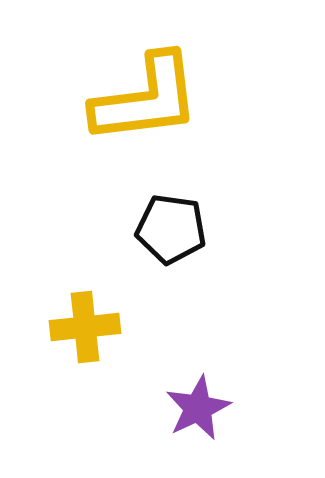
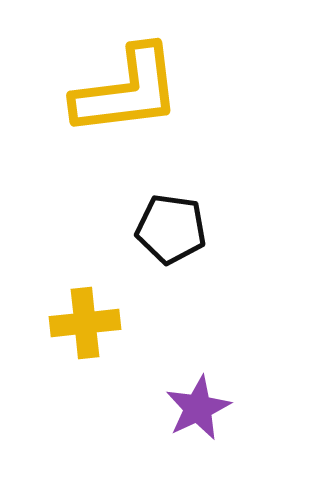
yellow L-shape: moved 19 px left, 8 px up
yellow cross: moved 4 px up
